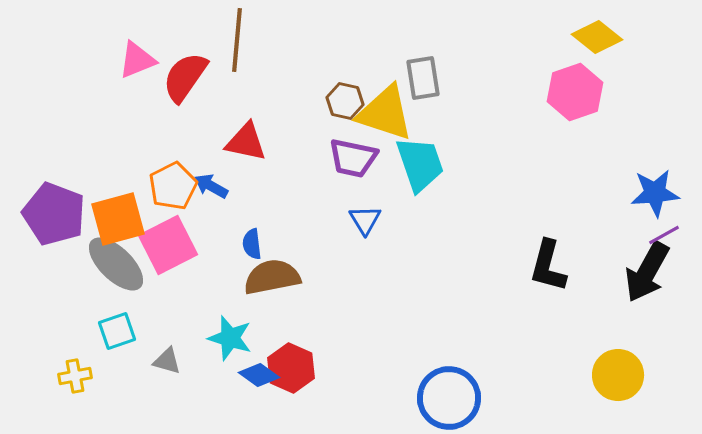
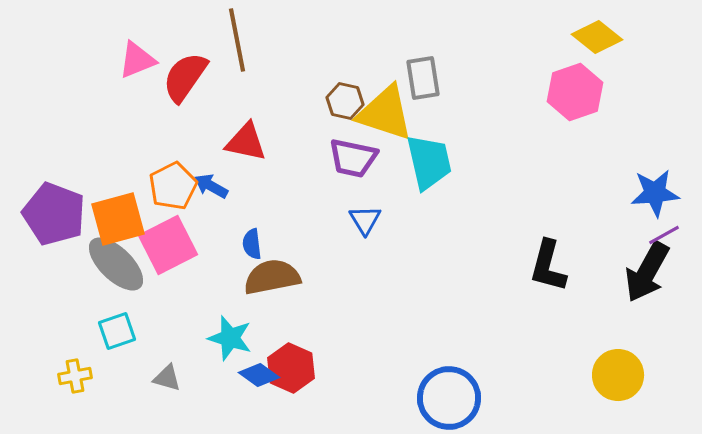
brown line: rotated 16 degrees counterclockwise
cyan trapezoid: moved 9 px right, 2 px up; rotated 6 degrees clockwise
gray triangle: moved 17 px down
